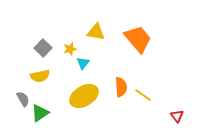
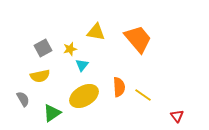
gray square: rotated 18 degrees clockwise
cyan triangle: moved 1 px left, 2 px down
orange semicircle: moved 2 px left
green triangle: moved 12 px right
